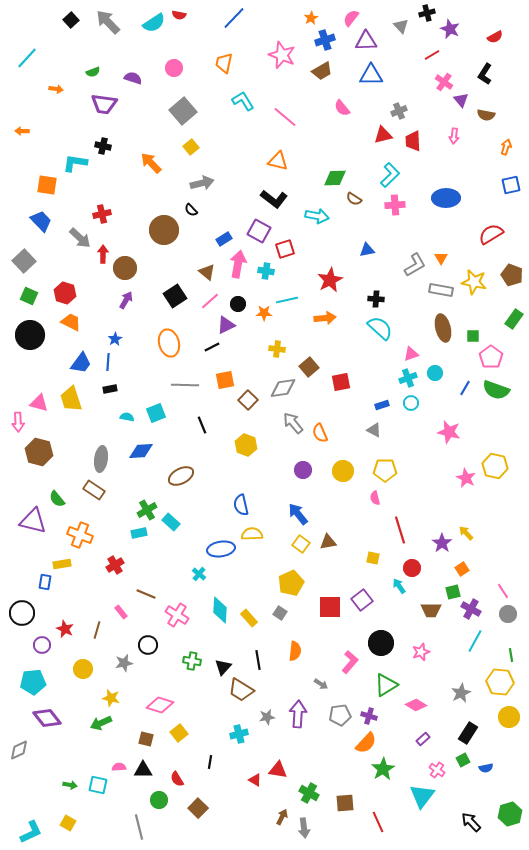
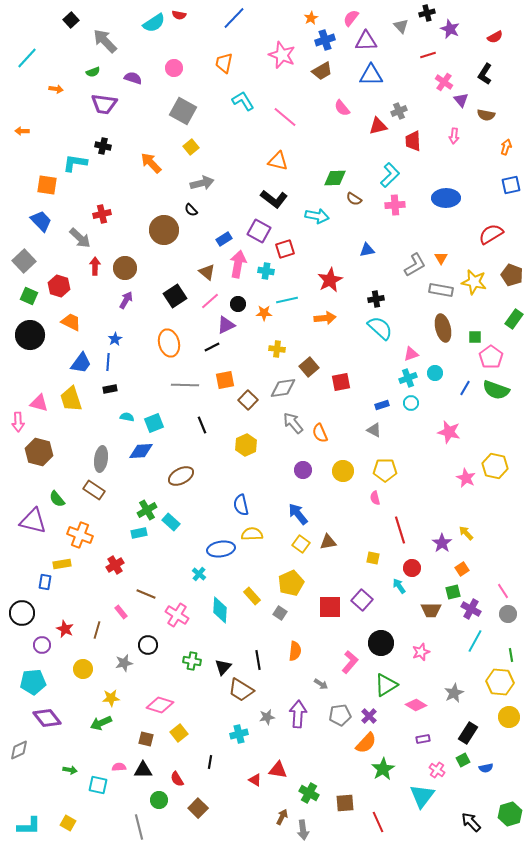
gray arrow at (108, 22): moved 3 px left, 19 px down
red line at (432, 55): moved 4 px left; rotated 14 degrees clockwise
gray square at (183, 111): rotated 20 degrees counterclockwise
red triangle at (383, 135): moved 5 px left, 9 px up
red arrow at (103, 254): moved 8 px left, 12 px down
red hexagon at (65, 293): moved 6 px left, 7 px up
black cross at (376, 299): rotated 14 degrees counterclockwise
green square at (473, 336): moved 2 px right, 1 px down
cyan square at (156, 413): moved 2 px left, 10 px down
yellow hexagon at (246, 445): rotated 15 degrees clockwise
purple square at (362, 600): rotated 10 degrees counterclockwise
yellow rectangle at (249, 618): moved 3 px right, 22 px up
gray star at (461, 693): moved 7 px left
yellow star at (111, 698): rotated 18 degrees counterclockwise
purple cross at (369, 716): rotated 28 degrees clockwise
purple rectangle at (423, 739): rotated 32 degrees clockwise
green arrow at (70, 785): moved 15 px up
gray arrow at (304, 828): moved 1 px left, 2 px down
cyan L-shape at (31, 832): moved 2 px left, 6 px up; rotated 25 degrees clockwise
